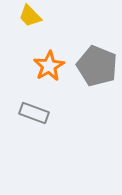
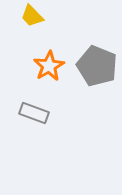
yellow trapezoid: moved 2 px right
